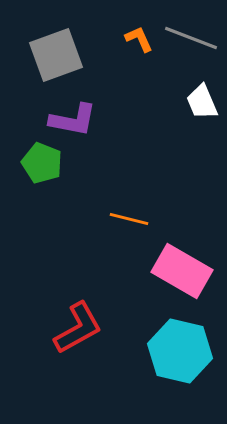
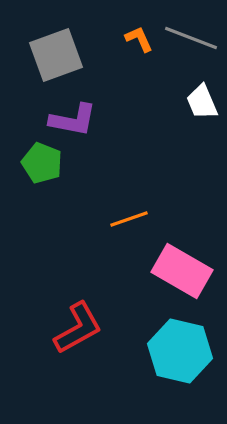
orange line: rotated 33 degrees counterclockwise
